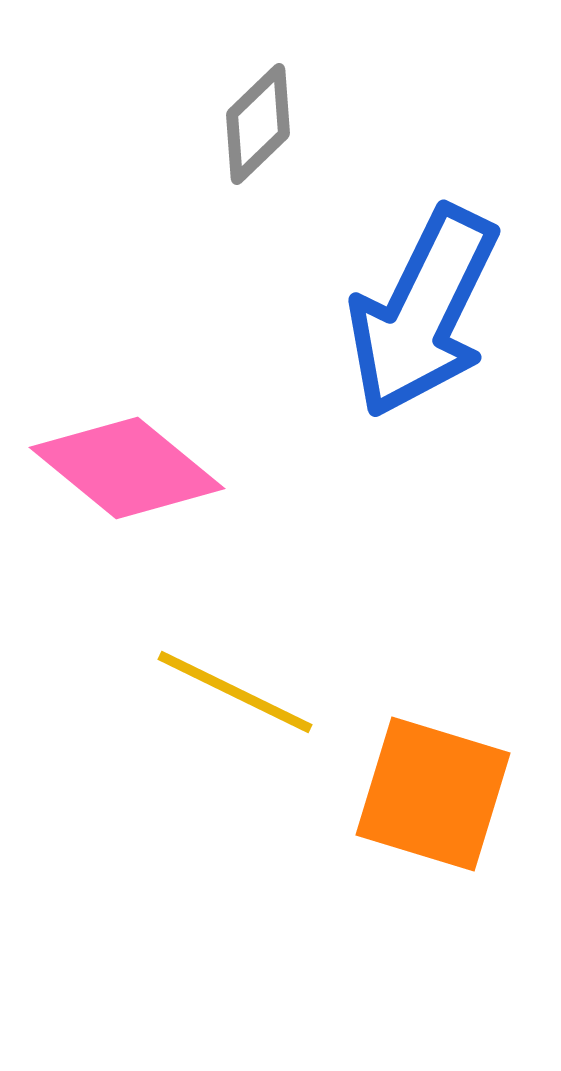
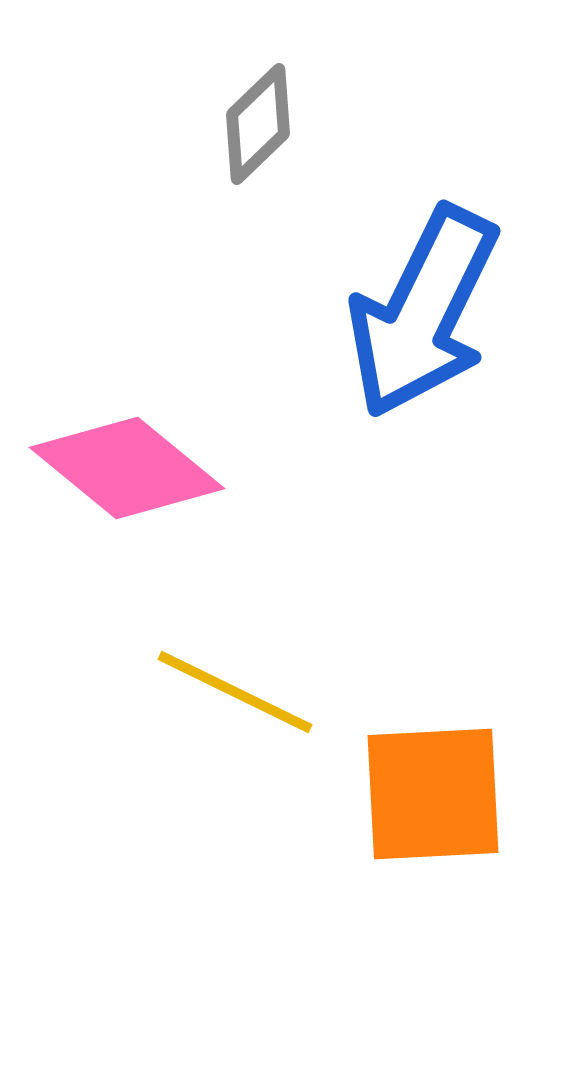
orange square: rotated 20 degrees counterclockwise
